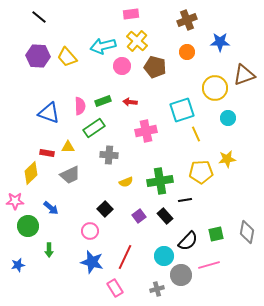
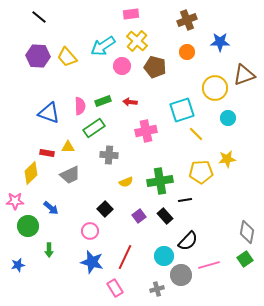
cyan arrow at (103, 46): rotated 20 degrees counterclockwise
yellow line at (196, 134): rotated 21 degrees counterclockwise
green square at (216, 234): moved 29 px right, 25 px down; rotated 21 degrees counterclockwise
